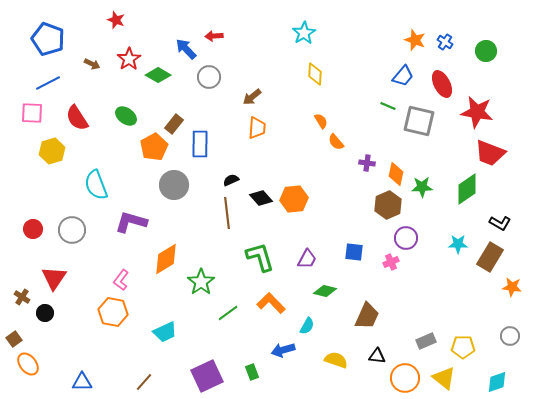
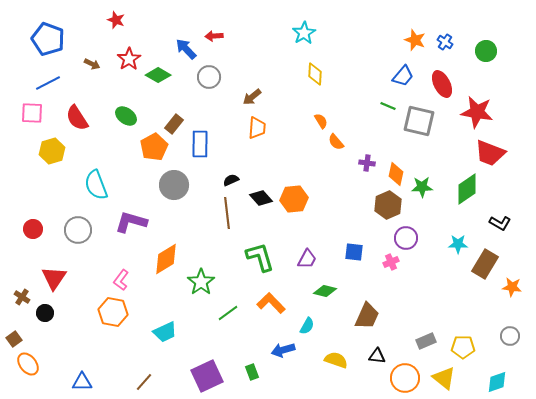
gray circle at (72, 230): moved 6 px right
brown rectangle at (490, 257): moved 5 px left, 7 px down
